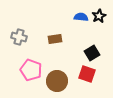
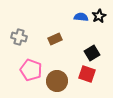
brown rectangle: rotated 16 degrees counterclockwise
